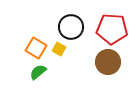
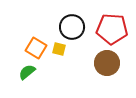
black circle: moved 1 px right
yellow square: rotated 16 degrees counterclockwise
brown circle: moved 1 px left, 1 px down
green semicircle: moved 11 px left
